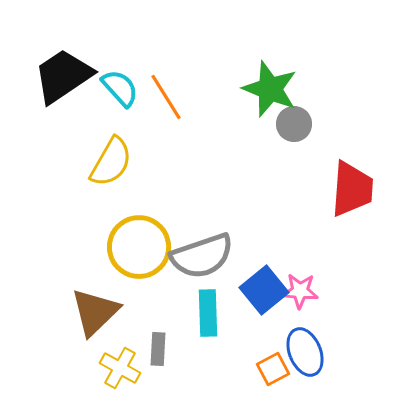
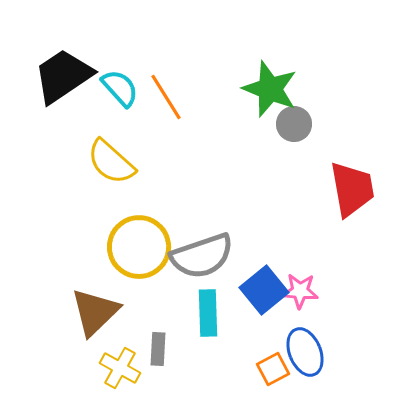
yellow semicircle: rotated 102 degrees clockwise
red trapezoid: rotated 14 degrees counterclockwise
